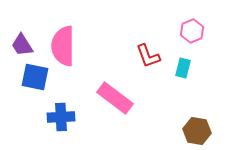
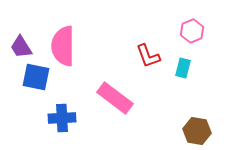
purple trapezoid: moved 1 px left, 2 px down
blue square: moved 1 px right
blue cross: moved 1 px right, 1 px down
